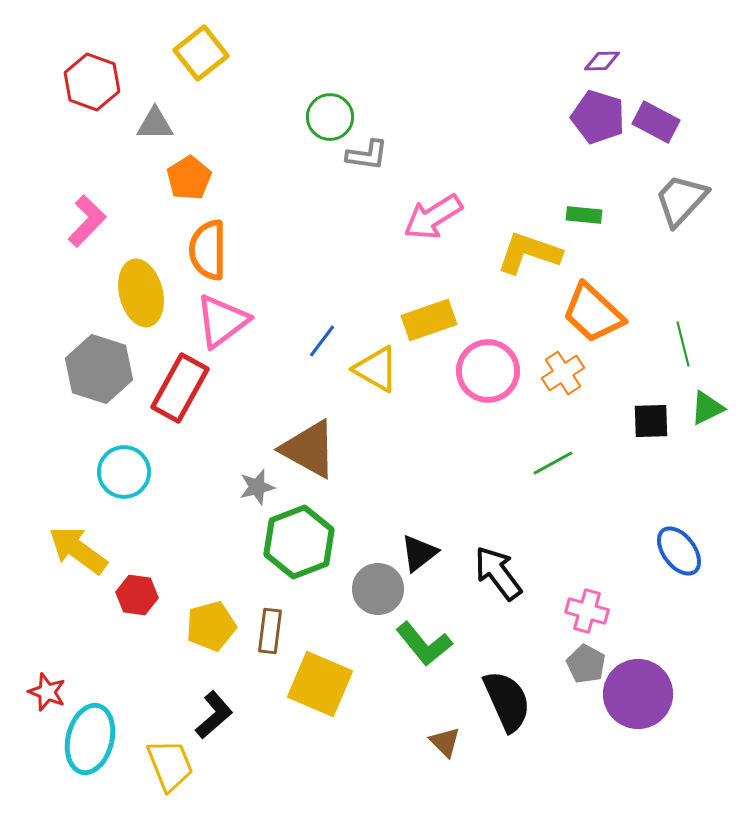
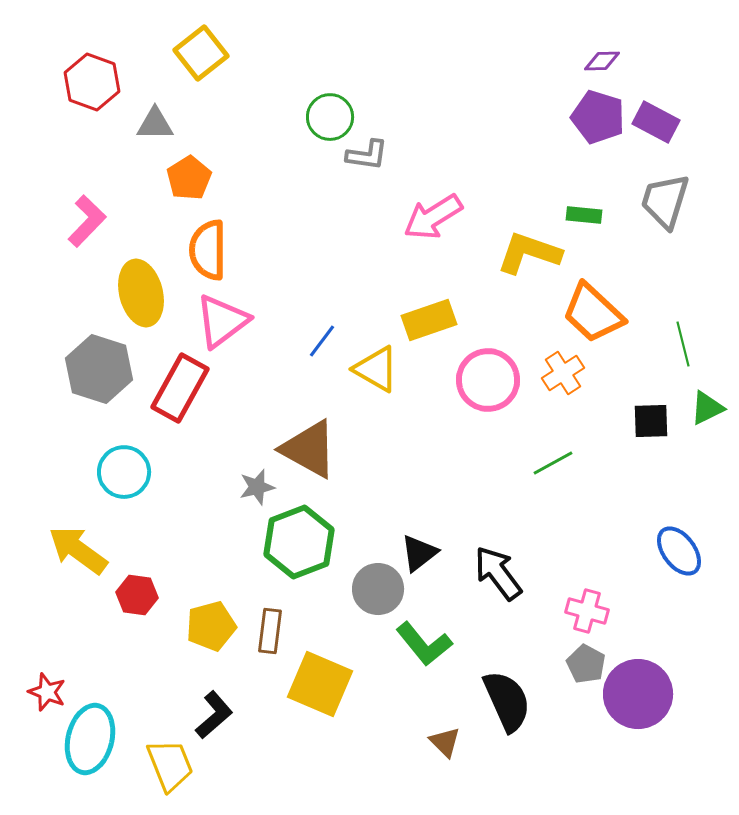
gray trapezoid at (681, 200): moved 16 px left, 1 px down; rotated 26 degrees counterclockwise
pink circle at (488, 371): moved 9 px down
